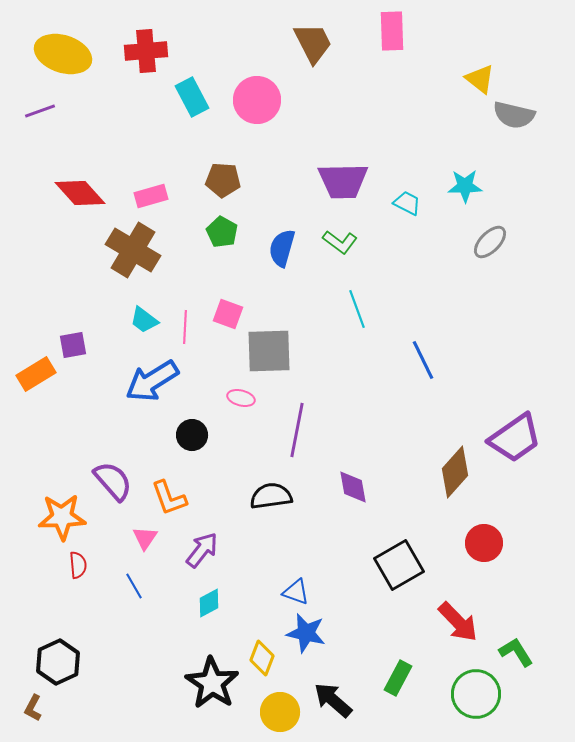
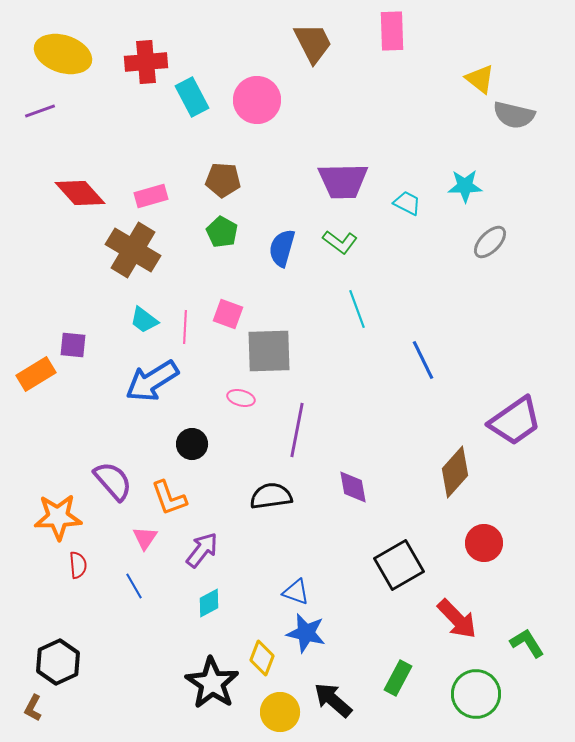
red cross at (146, 51): moved 11 px down
purple square at (73, 345): rotated 16 degrees clockwise
black circle at (192, 435): moved 9 px down
purple trapezoid at (515, 438): moved 17 px up
orange star at (62, 517): moved 4 px left
red arrow at (458, 622): moved 1 px left, 3 px up
green L-shape at (516, 652): moved 11 px right, 9 px up
